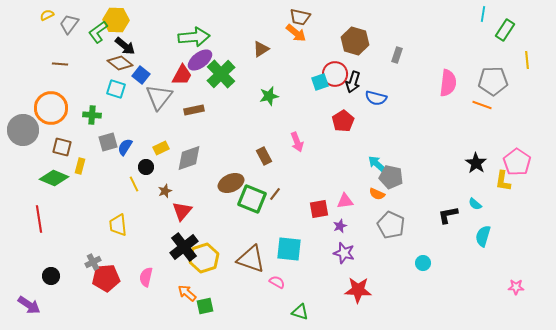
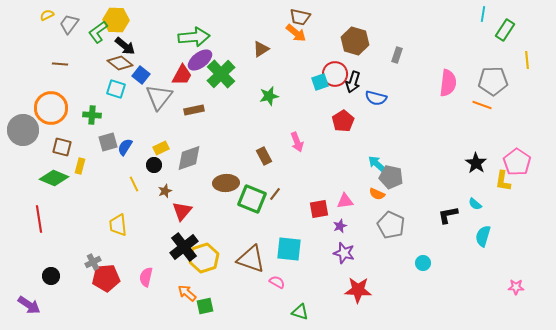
black circle at (146, 167): moved 8 px right, 2 px up
brown ellipse at (231, 183): moved 5 px left; rotated 20 degrees clockwise
